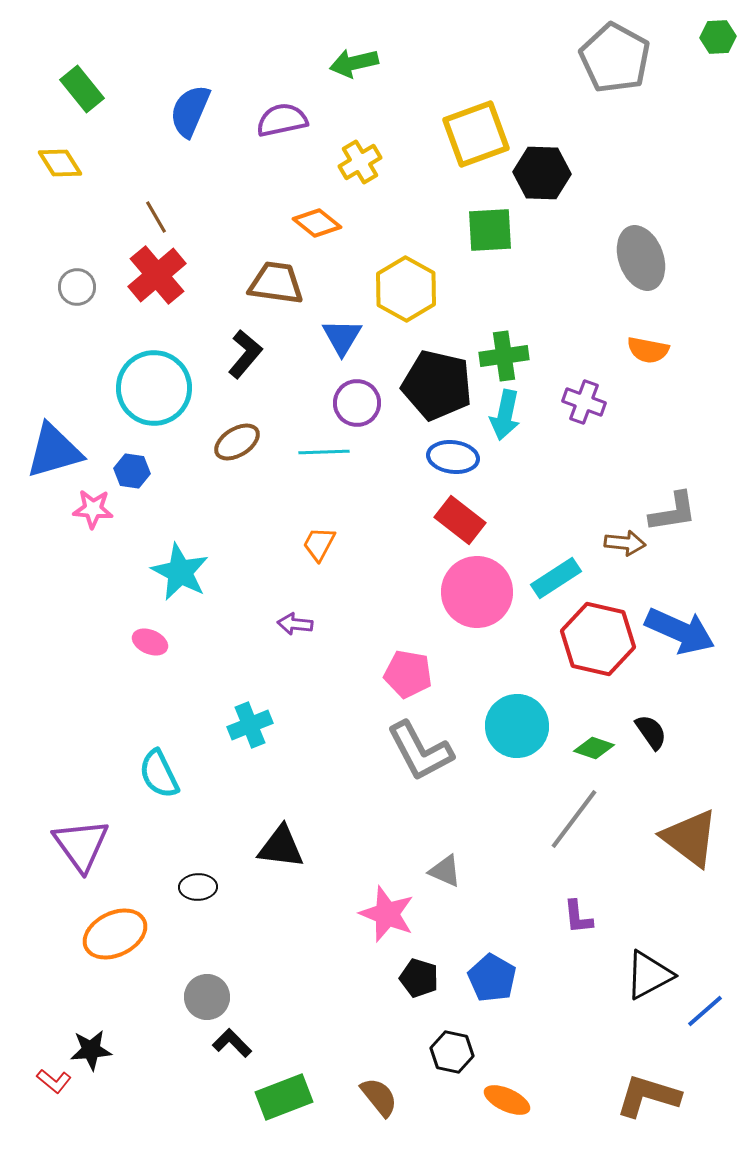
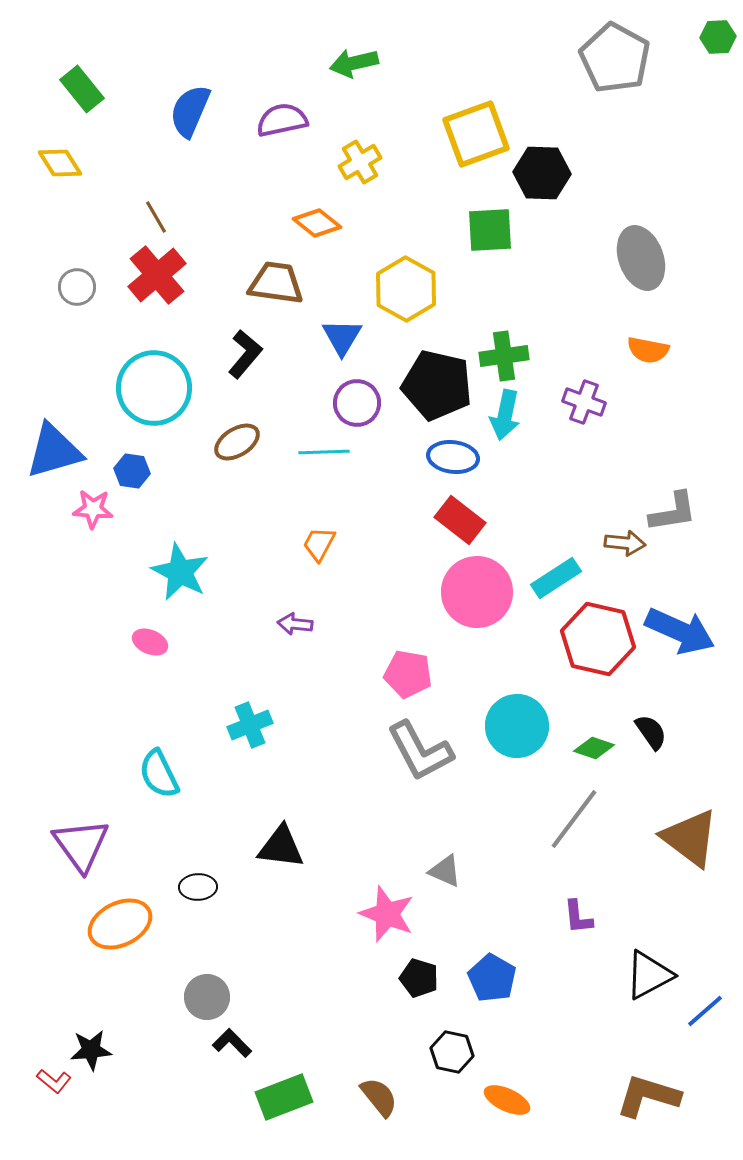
orange ellipse at (115, 934): moved 5 px right, 10 px up
